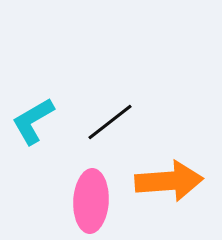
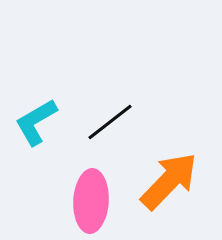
cyan L-shape: moved 3 px right, 1 px down
orange arrow: rotated 42 degrees counterclockwise
